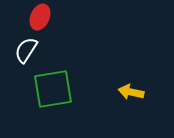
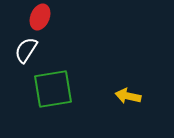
yellow arrow: moved 3 px left, 4 px down
